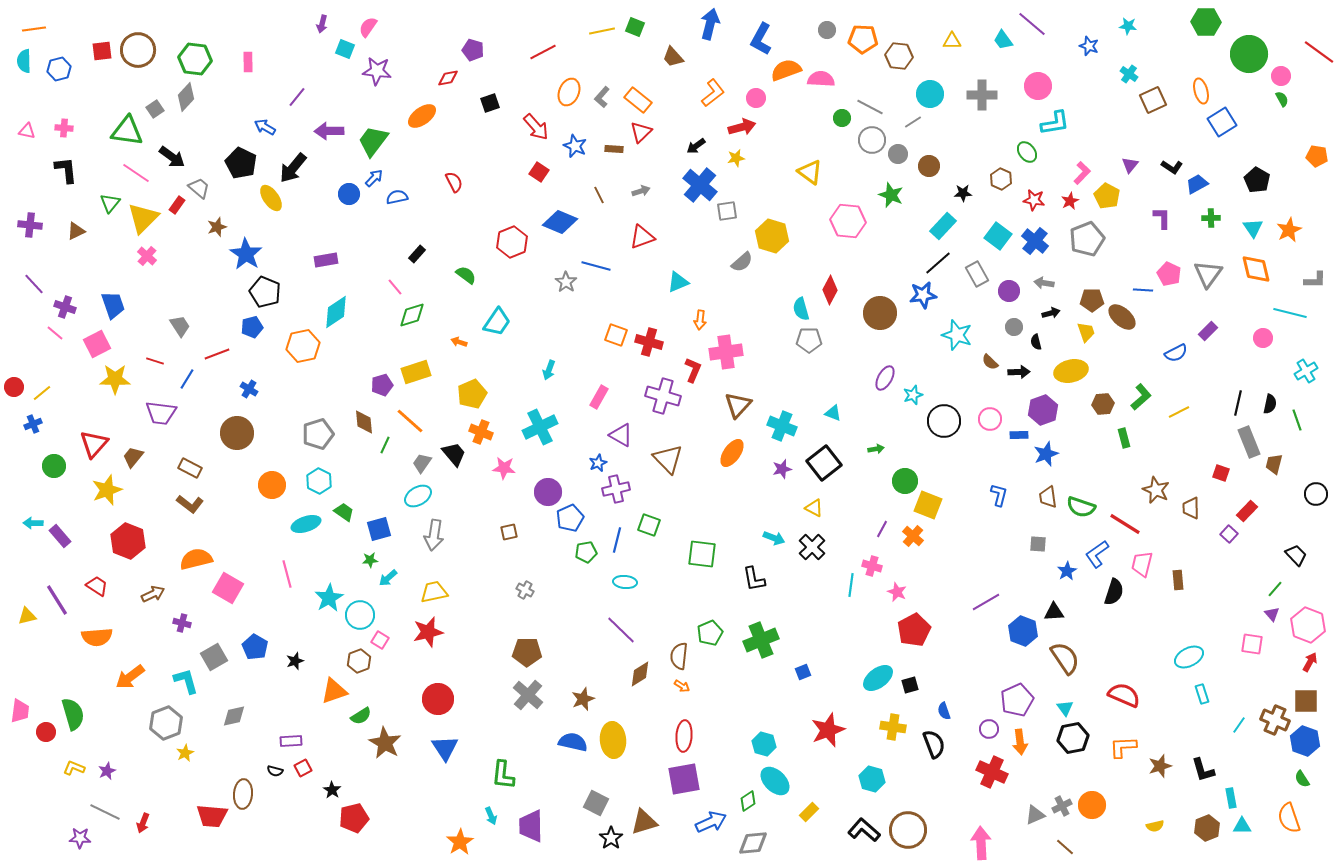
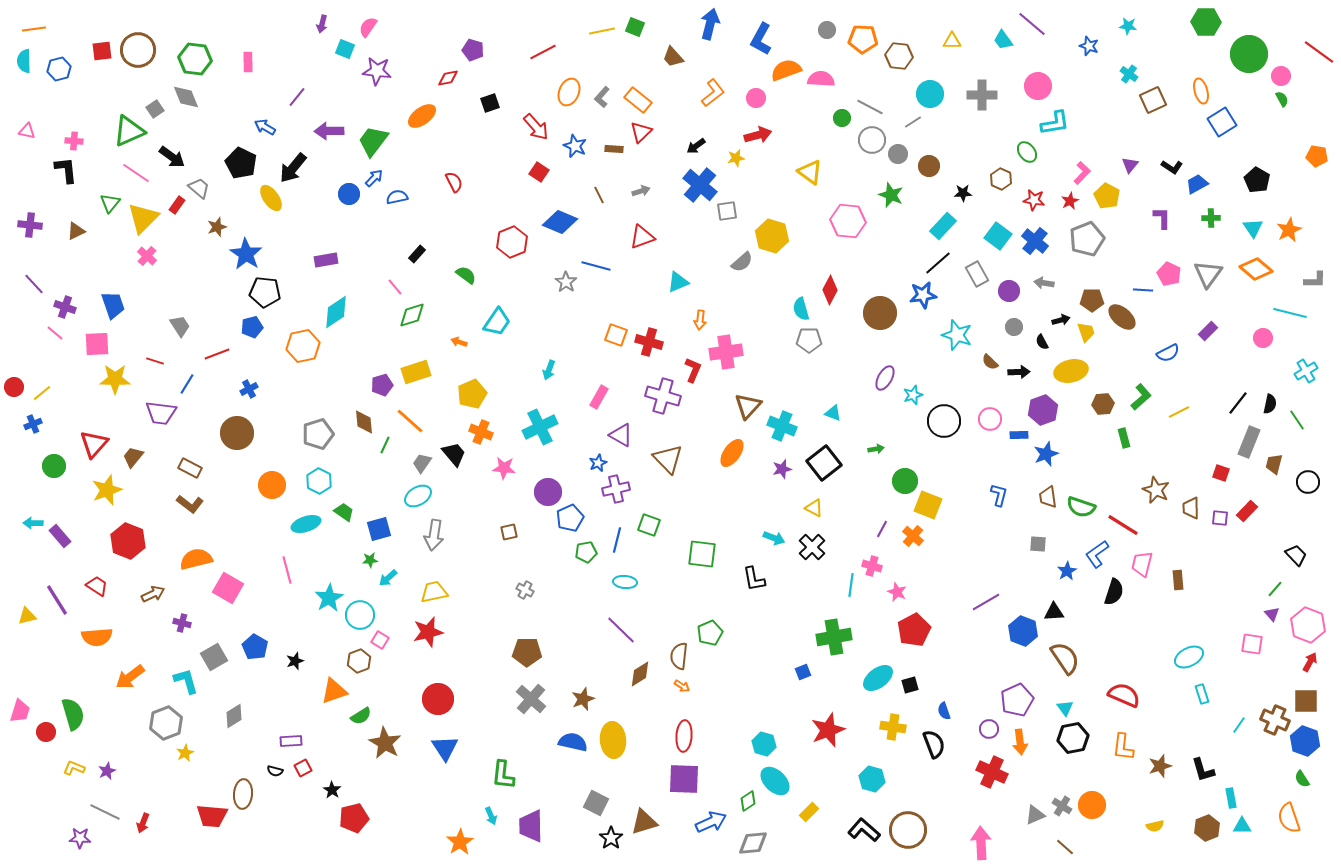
gray diamond at (186, 97): rotated 64 degrees counterclockwise
red arrow at (742, 127): moved 16 px right, 8 px down
pink cross at (64, 128): moved 10 px right, 13 px down
green triangle at (127, 131): moved 2 px right; rotated 32 degrees counterclockwise
orange diamond at (1256, 269): rotated 36 degrees counterclockwise
black pentagon at (265, 292): rotated 16 degrees counterclockwise
black arrow at (1051, 313): moved 10 px right, 7 px down
black semicircle at (1036, 342): moved 6 px right; rotated 14 degrees counterclockwise
pink square at (97, 344): rotated 24 degrees clockwise
blue semicircle at (1176, 353): moved 8 px left
blue line at (187, 379): moved 5 px down
blue cross at (249, 389): rotated 30 degrees clockwise
black line at (1238, 403): rotated 25 degrees clockwise
brown triangle at (738, 405): moved 10 px right, 1 px down
green line at (1297, 420): rotated 15 degrees counterclockwise
gray rectangle at (1249, 442): rotated 44 degrees clockwise
black circle at (1316, 494): moved 8 px left, 12 px up
red line at (1125, 524): moved 2 px left, 1 px down
purple square at (1229, 534): moved 9 px left, 16 px up; rotated 36 degrees counterclockwise
pink line at (287, 574): moved 4 px up
green cross at (761, 640): moved 73 px right, 3 px up; rotated 12 degrees clockwise
gray cross at (528, 695): moved 3 px right, 4 px down
pink trapezoid at (20, 711): rotated 10 degrees clockwise
gray diamond at (234, 716): rotated 20 degrees counterclockwise
orange L-shape at (1123, 747): rotated 80 degrees counterclockwise
purple square at (684, 779): rotated 12 degrees clockwise
gray cross at (1062, 806): rotated 30 degrees counterclockwise
